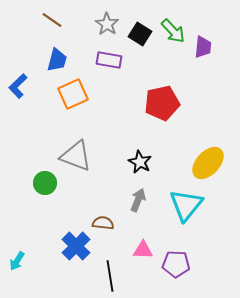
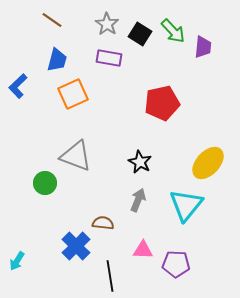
purple rectangle: moved 2 px up
